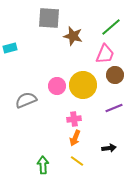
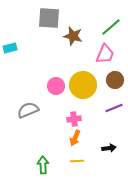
brown circle: moved 5 px down
pink circle: moved 1 px left
gray semicircle: moved 2 px right, 10 px down
yellow line: rotated 40 degrees counterclockwise
